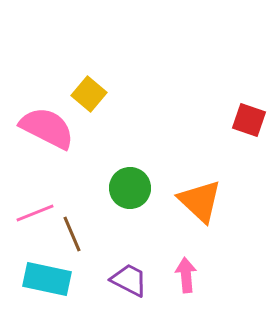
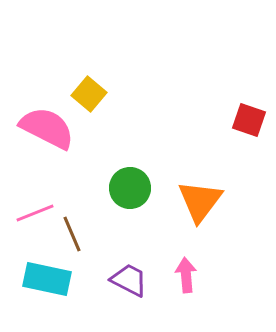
orange triangle: rotated 24 degrees clockwise
